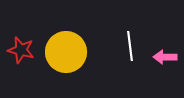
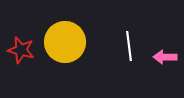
white line: moved 1 px left
yellow circle: moved 1 px left, 10 px up
